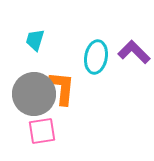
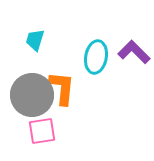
gray circle: moved 2 px left, 1 px down
